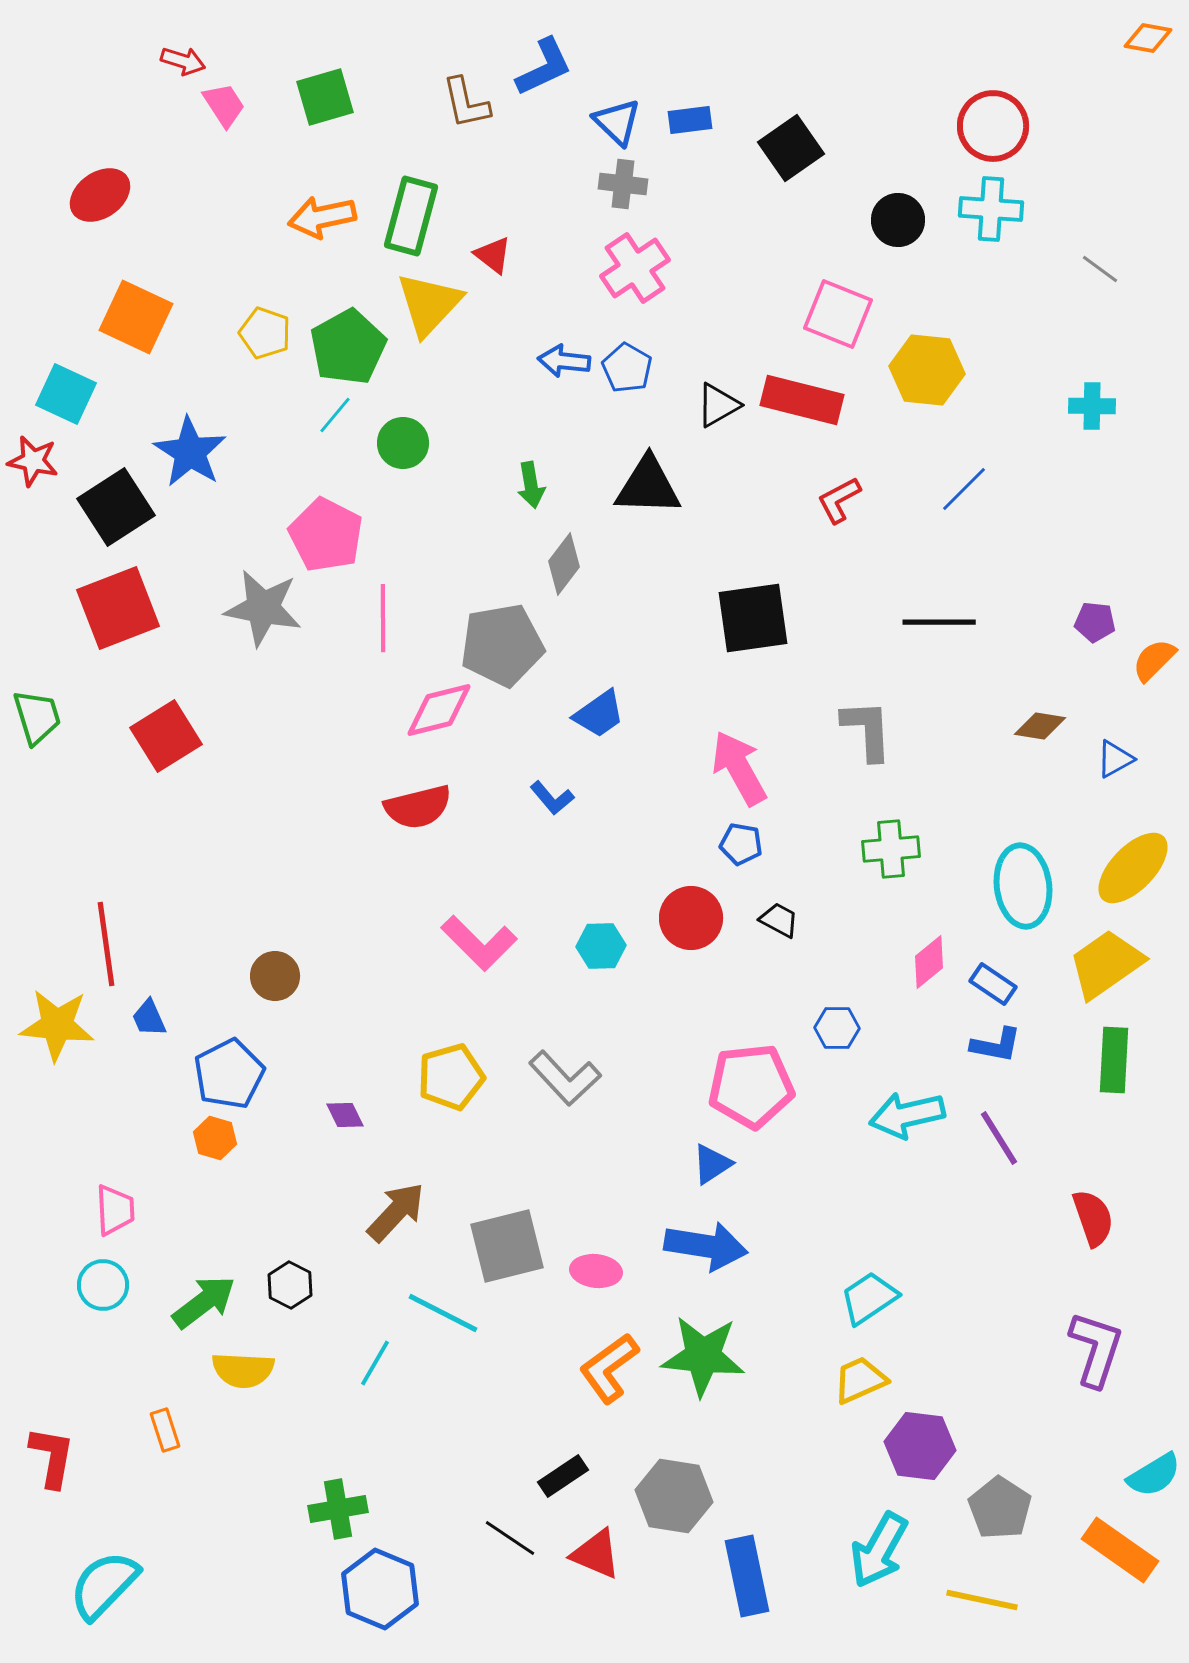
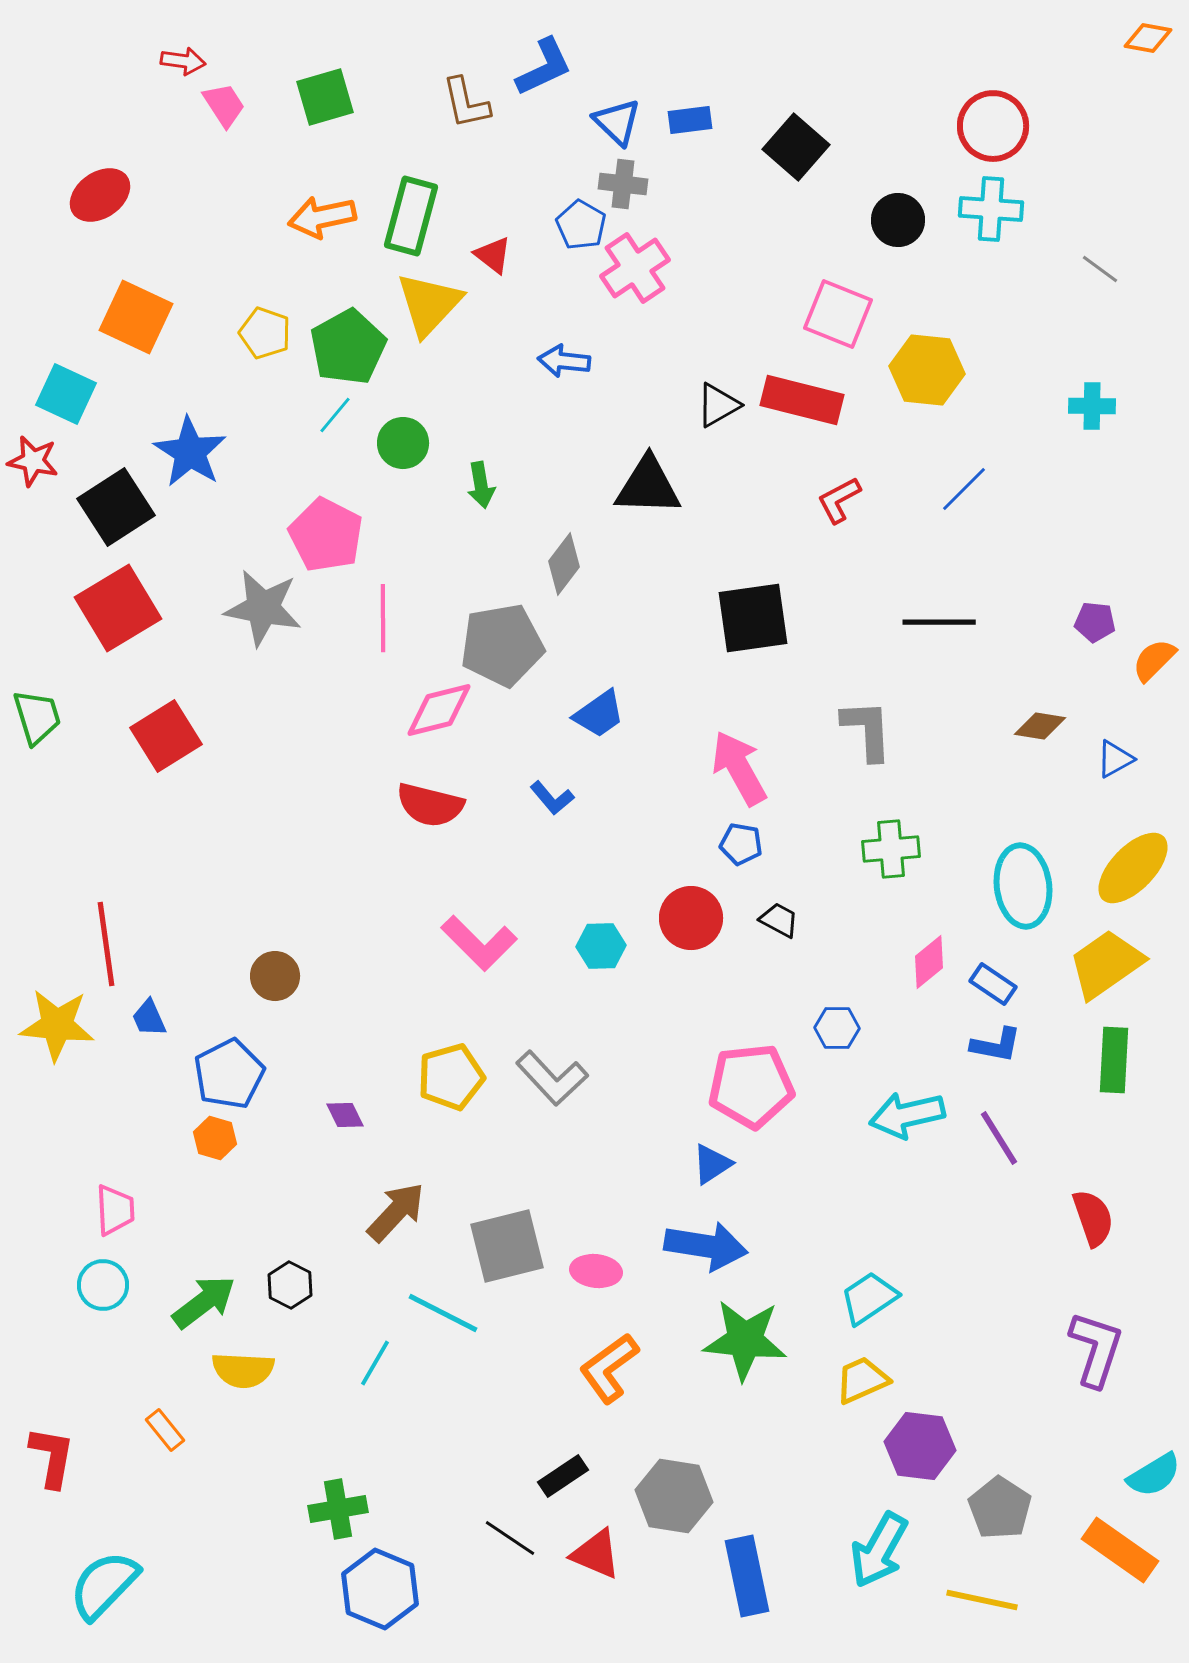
red arrow at (183, 61): rotated 9 degrees counterclockwise
black square at (791, 148): moved 5 px right, 1 px up; rotated 14 degrees counterclockwise
blue pentagon at (627, 368): moved 46 px left, 143 px up
green arrow at (531, 485): moved 50 px left
red square at (118, 608): rotated 10 degrees counterclockwise
red semicircle at (418, 807): moved 12 px right, 2 px up; rotated 28 degrees clockwise
gray L-shape at (565, 1078): moved 13 px left
green star at (703, 1356): moved 42 px right, 16 px up
yellow trapezoid at (860, 1380): moved 2 px right
orange rectangle at (165, 1430): rotated 21 degrees counterclockwise
